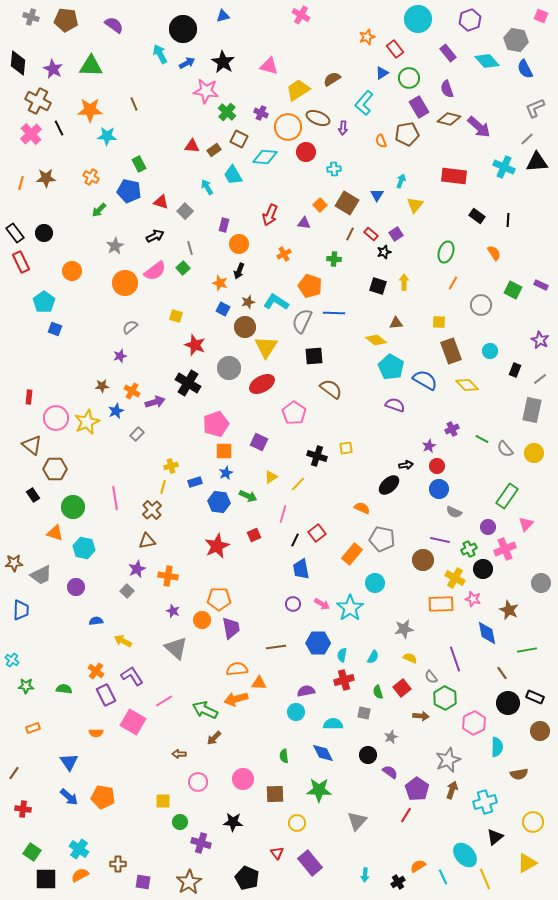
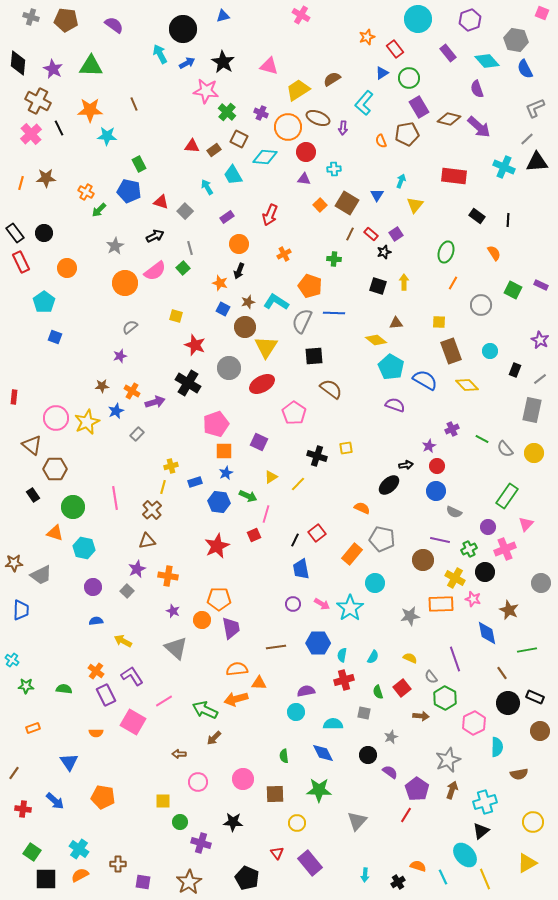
pink square at (541, 16): moved 1 px right, 3 px up
purple semicircle at (447, 89): moved 30 px right
orange cross at (91, 177): moved 5 px left, 15 px down
purple triangle at (304, 223): moved 44 px up
purple rectangle at (224, 225): moved 3 px right, 8 px up; rotated 40 degrees clockwise
orange circle at (72, 271): moved 5 px left, 3 px up
blue square at (55, 329): moved 8 px down
red rectangle at (29, 397): moved 15 px left
blue circle at (439, 489): moved 3 px left, 2 px down
pink line at (283, 514): moved 17 px left
black circle at (483, 569): moved 2 px right, 3 px down
purple circle at (76, 587): moved 17 px right
gray star at (404, 629): moved 6 px right, 13 px up
blue arrow at (69, 797): moved 14 px left, 4 px down
black triangle at (495, 837): moved 14 px left, 6 px up
orange semicircle at (418, 866): rotated 49 degrees clockwise
